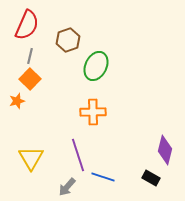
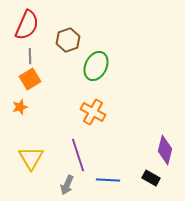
gray line: rotated 14 degrees counterclockwise
orange square: rotated 15 degrees clockwise
orange star: moved 3 px right, 6 px down
orange cross: rotated 30 degrees clockwise
blue line: moved 5 px right, 3 px down; rotated 15 degrees counterclockwise
gray arrow: moved 2 px up; rotated 18 degrees counterclockwise
